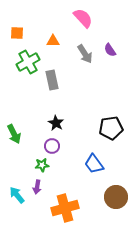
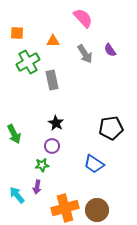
blue trapezoid: rotated 20 degrees counterclockwise
brown circle: moved 19 px left, 13 px down
